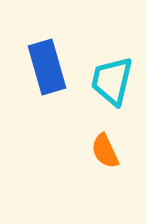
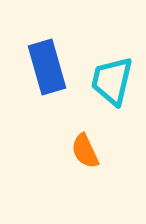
orange semicircle: moved 20 px left
